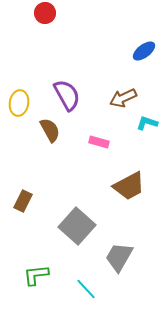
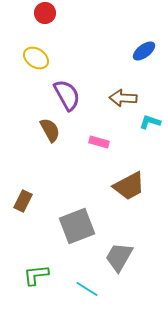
brown arrow: rotated 28 degrees clockwise
yellow ellipse: moved 17 px right, 45 px up; rotated 65 degrees counterclockwise
cyan L-shape: moved 3 px right, 1 px up
gray square: rotated 27 degrees clockwise
cyan line: moved 1 px right; rotated 15 degrees counterclockwise
